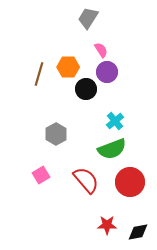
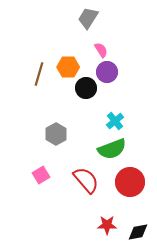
black circle: moved 1 px up
